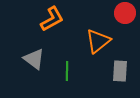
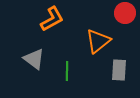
gray rectangle: moved 1 px left, 1 px up
